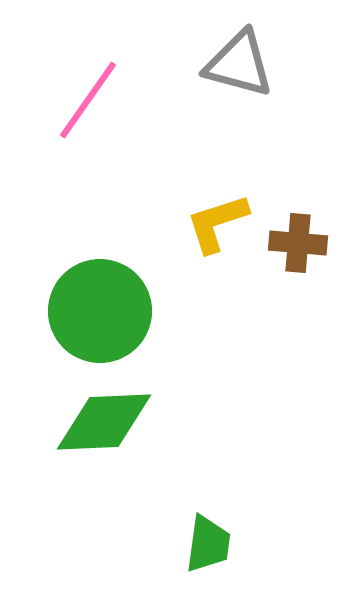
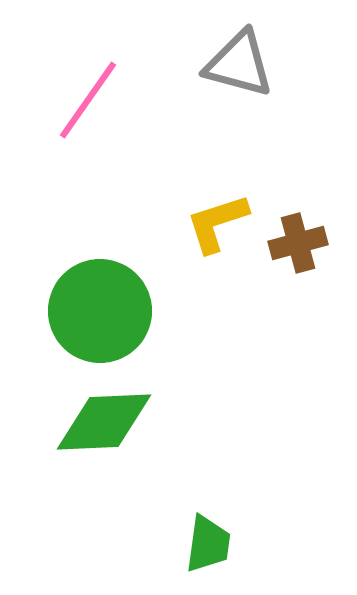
brown cross: rotated 20 degrees counterclockwise
